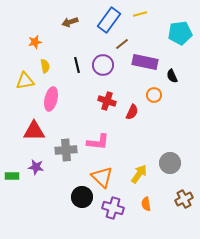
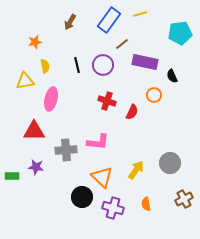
brown arrow: rotated 42 degrees counterclockwise
yellow arrow: moved 3 px left, 4 px up
